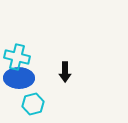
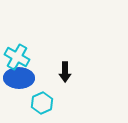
cyan cross: rotated 15 degrees clockwise
cyan hexagon: moved 9 px right, 1 px up; rotated 10 degrees counterclockwise
